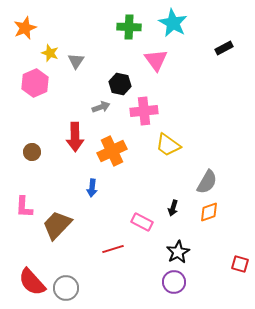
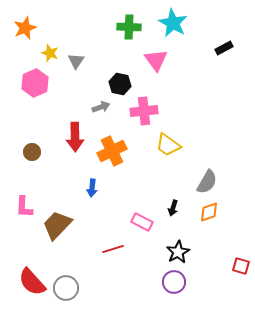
red square: moved 1 px right, 2 px down
